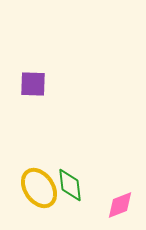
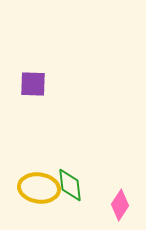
yellow ellipse: rotated 48 degrees counterclockwise
pink diamond: rotated 36 degrees counterclockwise
